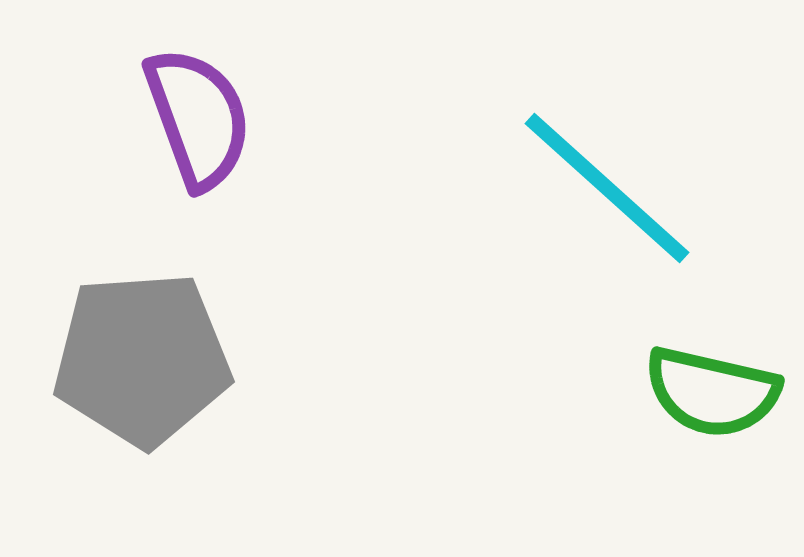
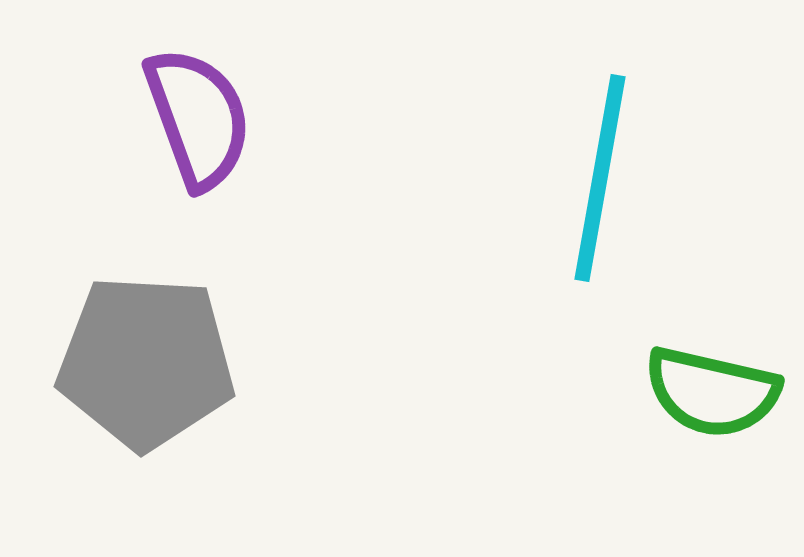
cyan line: moved 7 px left, 10 px up; rotated 58 degrees clockwise
gray pentagon: moved 4 px right, 3 px down; rotated 7 degrees clockwise
